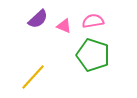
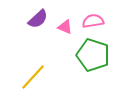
pink triangle: moved 1 px right, 1 px down
